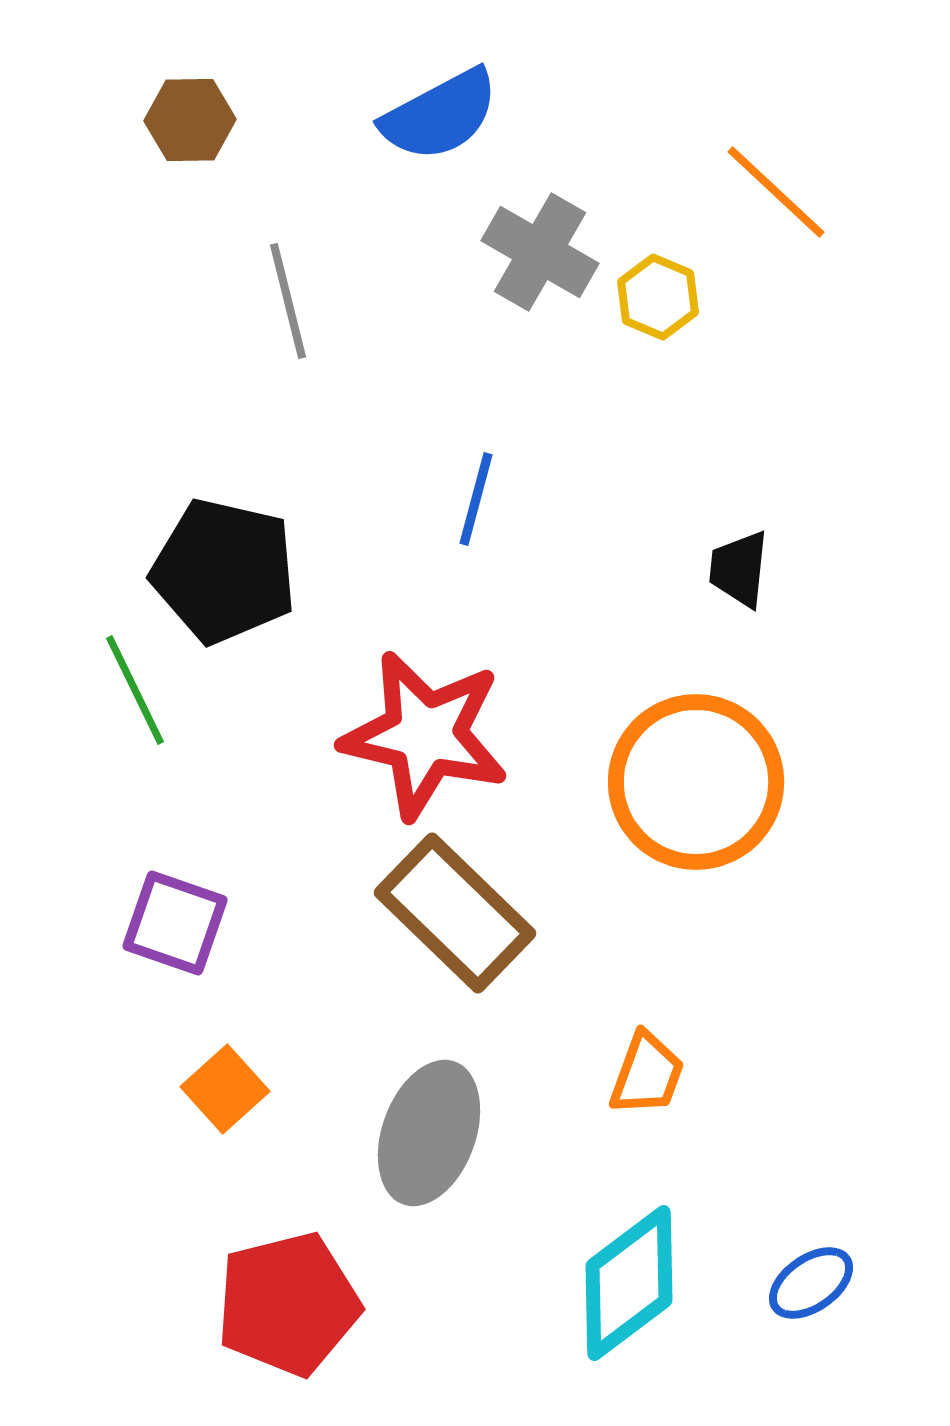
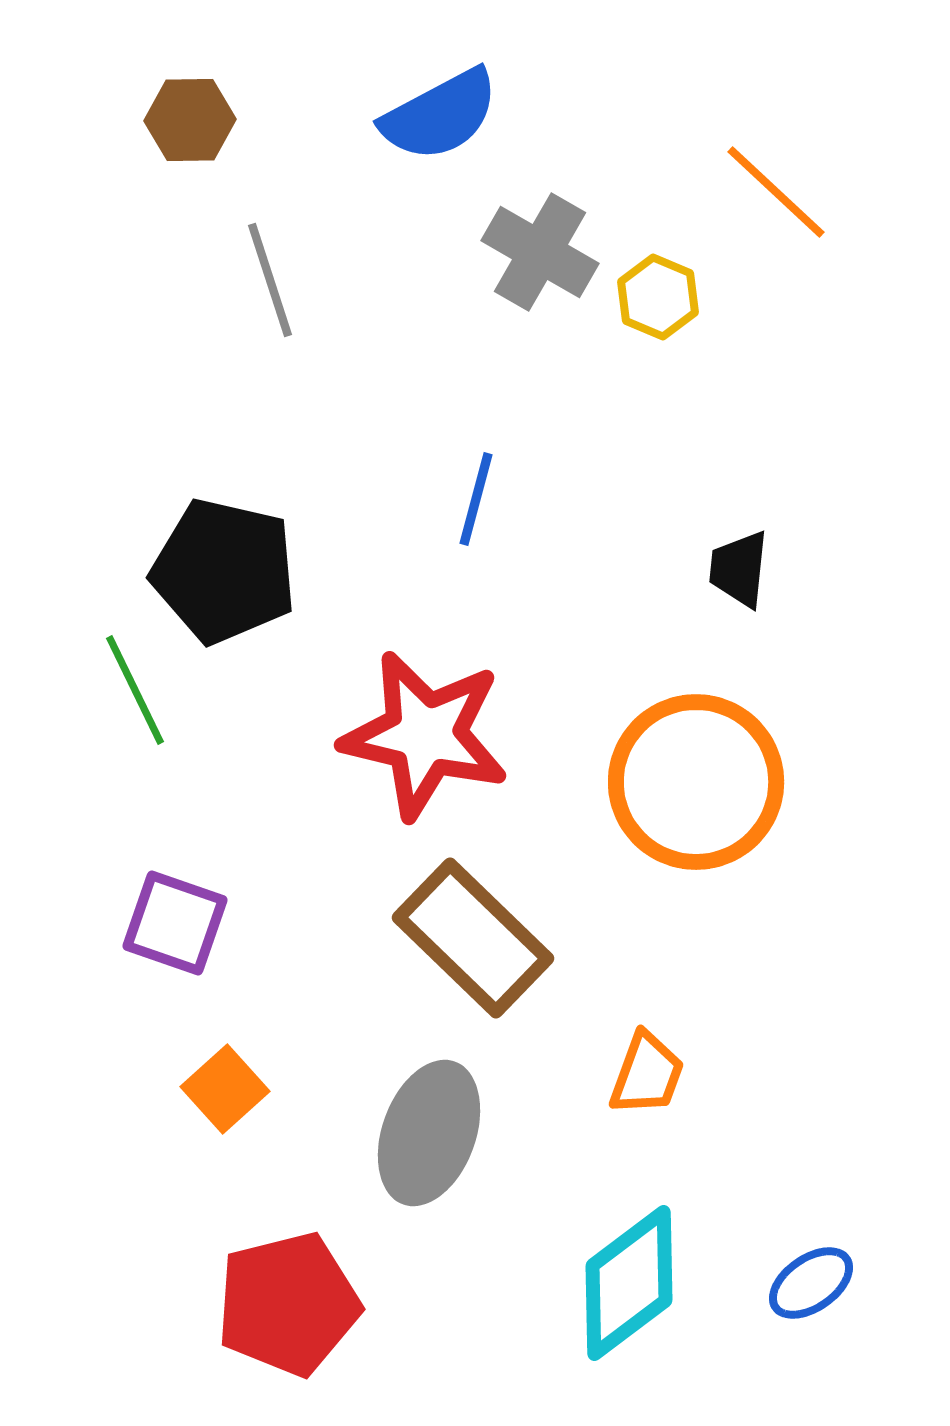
gray line: moved 18 px left, 21 px up; rotated 4 degrees counterclockwise
brown rectangle: moved 18 px right, 25 px down
